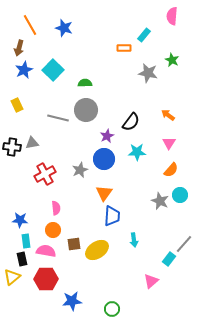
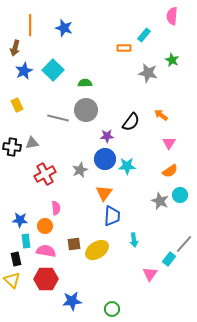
orange line at (30, 25): rotated 30 degrees clockwise
brown arrow at (19, 48): moved 4 px left
blue star at (24, 70): moved 1 px down
orange arrow at (168, 115): moved 7 px left
purple star at (107, 136): rotated 24 degrees clockwise
cyan star at (137, 152): moved 10 px left, 14 px down
blue circle at (104, 159): moved 1 px right
orange semicircle at (171, 170): moved 1 px left, 1 px down; rotated 14 degrees clockwise
orange circle at (53, 230): moved 8 px left, 4 px up
black rectangle at (22, 259): moved 6 px left
yellow triangle at (12, 277): moved 3 px down; rotated 36 degrees counterclockwise
pink triangle at (151, 281): moved 1 px left, 7 px up; rotated 14 degrees counterclockwise
